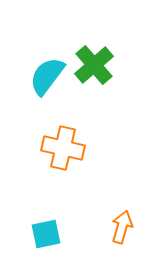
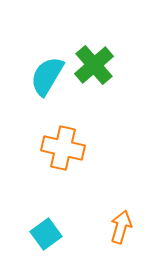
cyan semicircle: rotated 6 degrees counterclockwise
orange arrow: moved 1 px left
cyan square: rotated 24 degrees counterclockwise
